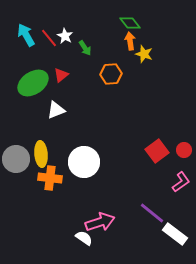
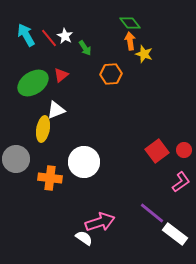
yellow ellipse: moved 2 px right, 25 px up; rotated 15 degrees clockwise
